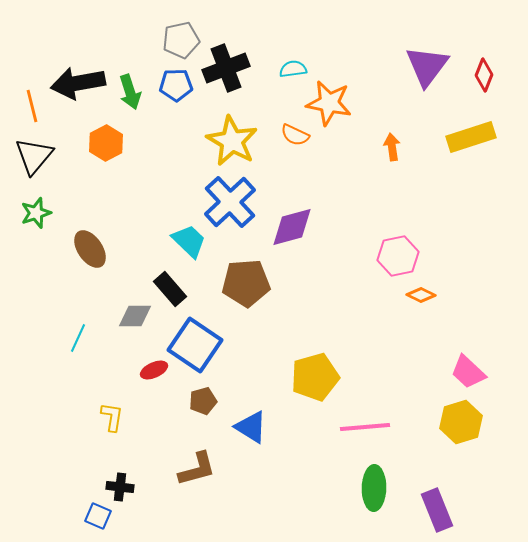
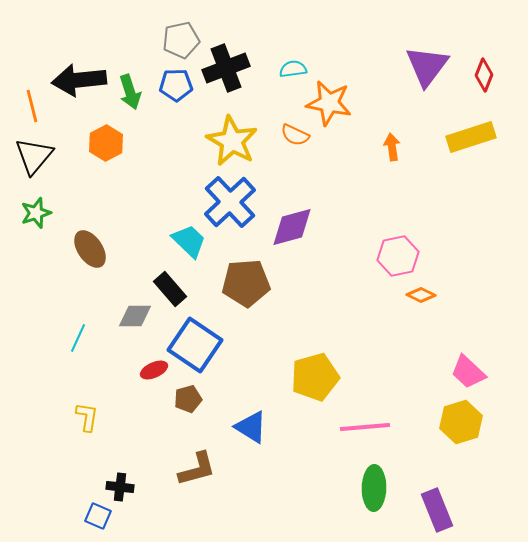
black arrow at (78, 83): moved 1 px right, 3 px up; rotated 4 degrees clockwise
brown pentagon at (203, 401): moved 15 px left, 2 px up
yellow L-shape at (112, 417): moved 25 px left
